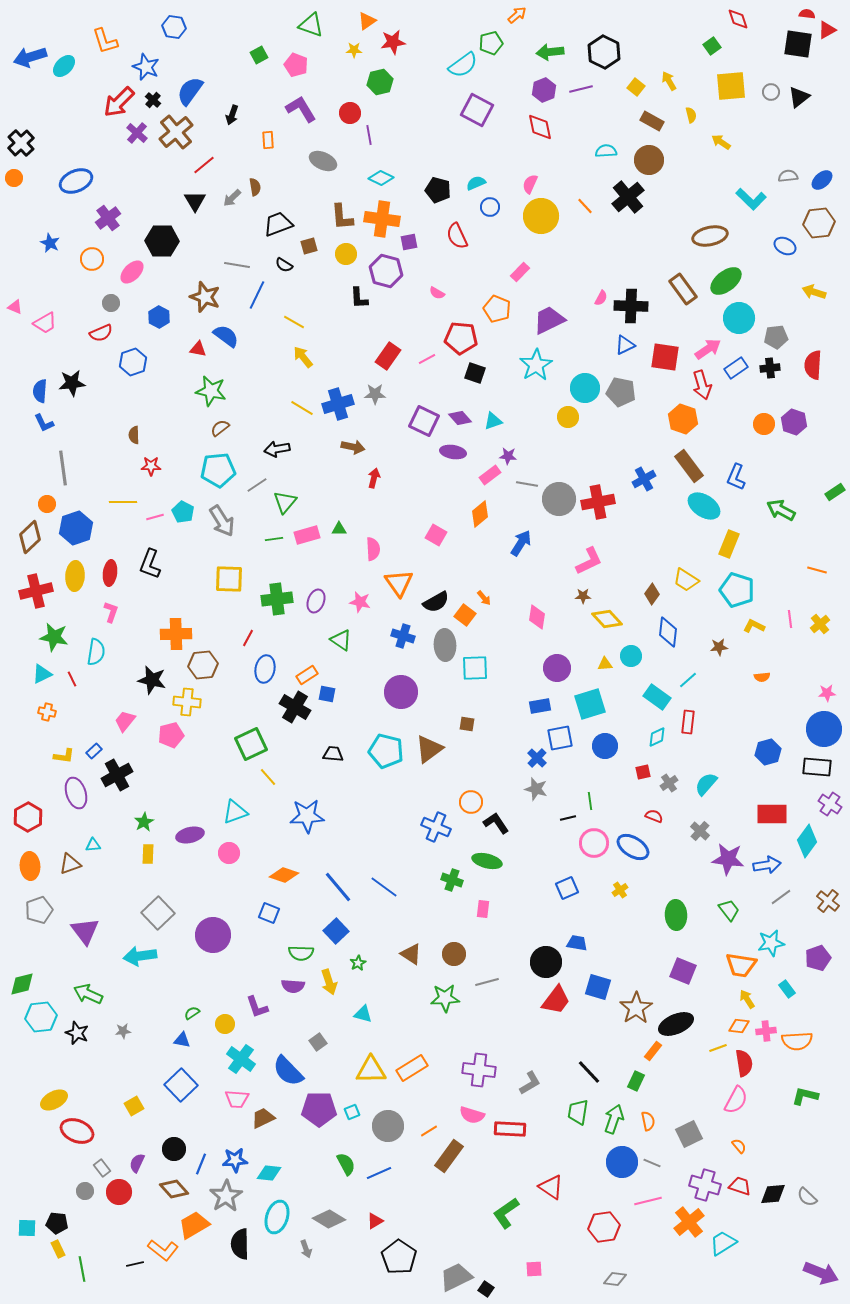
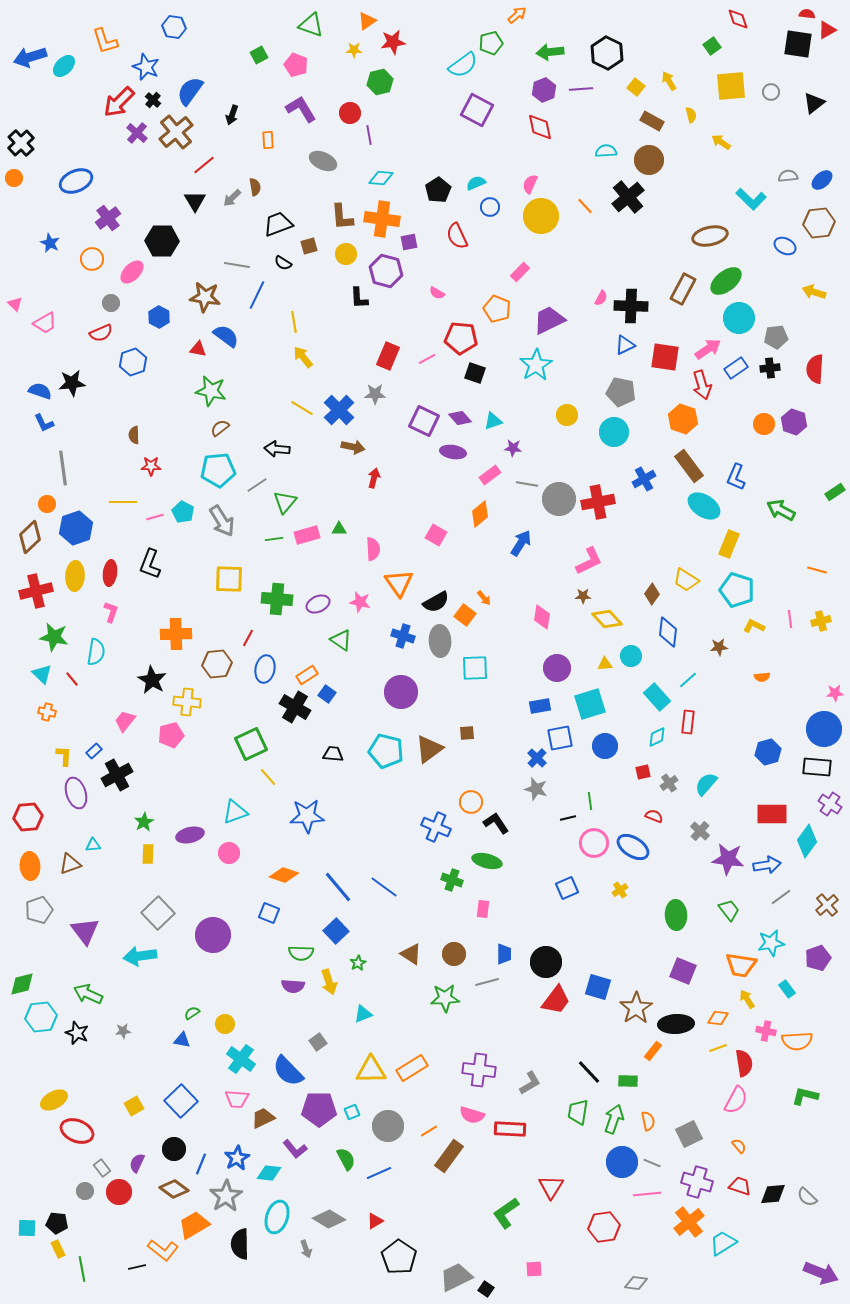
black hexagon at (604, 52): moved 3 px right, 1 px down
purple line at (581, 89): rotated 10 degrees clockwise
black triangle at (799, 97): moved 15 px right, 6 px down
cyan diamond at (381, 178): rotated 20 degrees counterclockwise
black pentagon at (438, 190): rotated 25 degrees clockwise
black semicircle at (284, 265): moved 1 px left, 2 px up
brown rectangle at (683, 289): rotated 64 degrees clockwise
brown star at (205, 297): rotated 12 degrees counterclockwise
pink triangle at (15, 307): moved 3 px up; rotated 21 degrees clockwise
yellow line at (294, 322): rotated 50 degrees clockwise
red rectangle at (388, 356): rotated 12 degrees counterclockwise
red semicircle at (813, 365): moved 2 px right, 4 px down
cyan circle at (585, 388): moved 29 px right, 44 px down
blue semicircle at (40, 391): rotated 105 degrees clockwise
blue cross at (338, 404): moved 1 px right, 6 px down; rotated 28 degrees counterclockwise
yellow circle at (568, 417): moved 1 px left, 2 px up
black arrow at (277, 449): rotated 15 degrees clockwise
purple star at (508, 456): moved 5 px right, 8 px up
green cross at (277, 599): rotated 12 degrees clockwise
purple ellipse at (316, 601): moved 2 px right, 3 px down; rotated 45 degrees clockwise
pink diamond at (537, 617): moved 5 px right
yellow cross at (820, 624): moved 1 px right, 3 px up; rotated 24 degrees clockwise
gray ellipse at (445, 645): moved 5 px left, 4 px up
brown hexagon at (203, 665): moved 14 px right, 1 px up
cyan triangle at (42, 674): rotated 50 degrees counterclockwise
red line at (72, 679): rotated 14 degrees counterclockwise
black star at (152, 680): rotated 16 degrees clockwise
pink star at (827, 693): moved 8 px right
blue square at (327, 694): rotated 24 degrees clockwise
cyan rectangle at (657, 697): rotated 12 degrees clockwise
brown square at (467, 724): moved 9 px down; rotated 14 degrees counterclockwise
yellow L-shape at (64, 756): rotated 95 degrees counterclockwise
red hexagon at (28, 817): rotated 24 degrees clockwise
brown cross at (828, 901): moved 1 px left, 4 px down; rotated 10 degrees clockwise
blue trapezoid at (577, 943): moved 73 px left, 11 px down; rotated 80 degrees clockwise
purple L-shape at (257, 1007): moved 38 px right, 142 px down; rotated 20 degrees counterclockwise
cyan triangle at (363, 1014): rotated 36 degrees counterclockwise
black ellipse at (676, 1024): rotated 20 degrees clockwise
orange diamond at (739, 1026): moved 21 px left, 8 px up
pink cross at (766, 1031): rotated 18 degrees clockwise
green rectangle at (636, 1081): moved 8 px left; rotated 66 degrees clockwise
blue square at (181, 1085): moved 16 px down
blue star at (235, 1160): moved 2 px right, 2 px up; rotated 25 degrees counterclockwise
green semicircle at (346, 1164): moved 5 px up
purple cross at (705, 1185): moved 8 px left, 3 px up
red triangle at (551, 1187): rotated 28 degrees clockwise
brown diamond at (174, 1189): rotated 12 degrees counterclockwise
pink line at (648, 1201): moved 1 px left, 7 px up; rotated 8 degrees clockwise
black line at (135, 1264): moved 2 px right, 3 px down
gray diamond at (615, 1279): moved 21 px right, 4 px down
